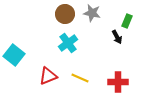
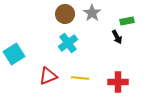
gray star: rotated 24 degrees clockwise
green rectangle: rotated 56 degrees clockwise
cyan square: moved 1 px up; rotated 20 degrees clockwise
yellow line: rotated 18 degrees counterclockwise
